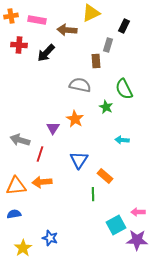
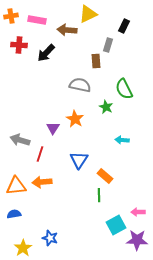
yellow triangle: moved 3 px left, 1 px down
green line: moved 6 px right, 1 px down
